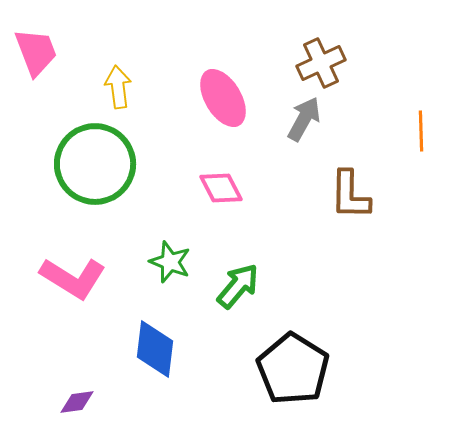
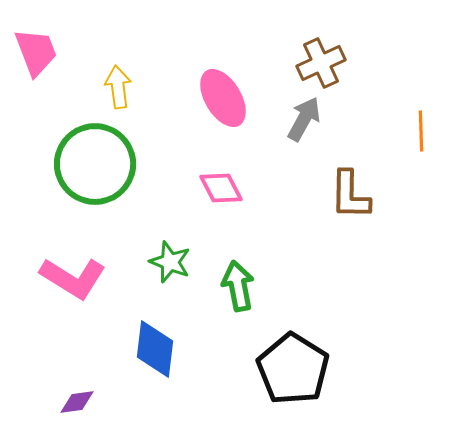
green arrow: rotated 51 degrees counterclockwise
